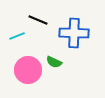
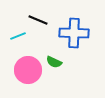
cyan line: moved 1 px right
